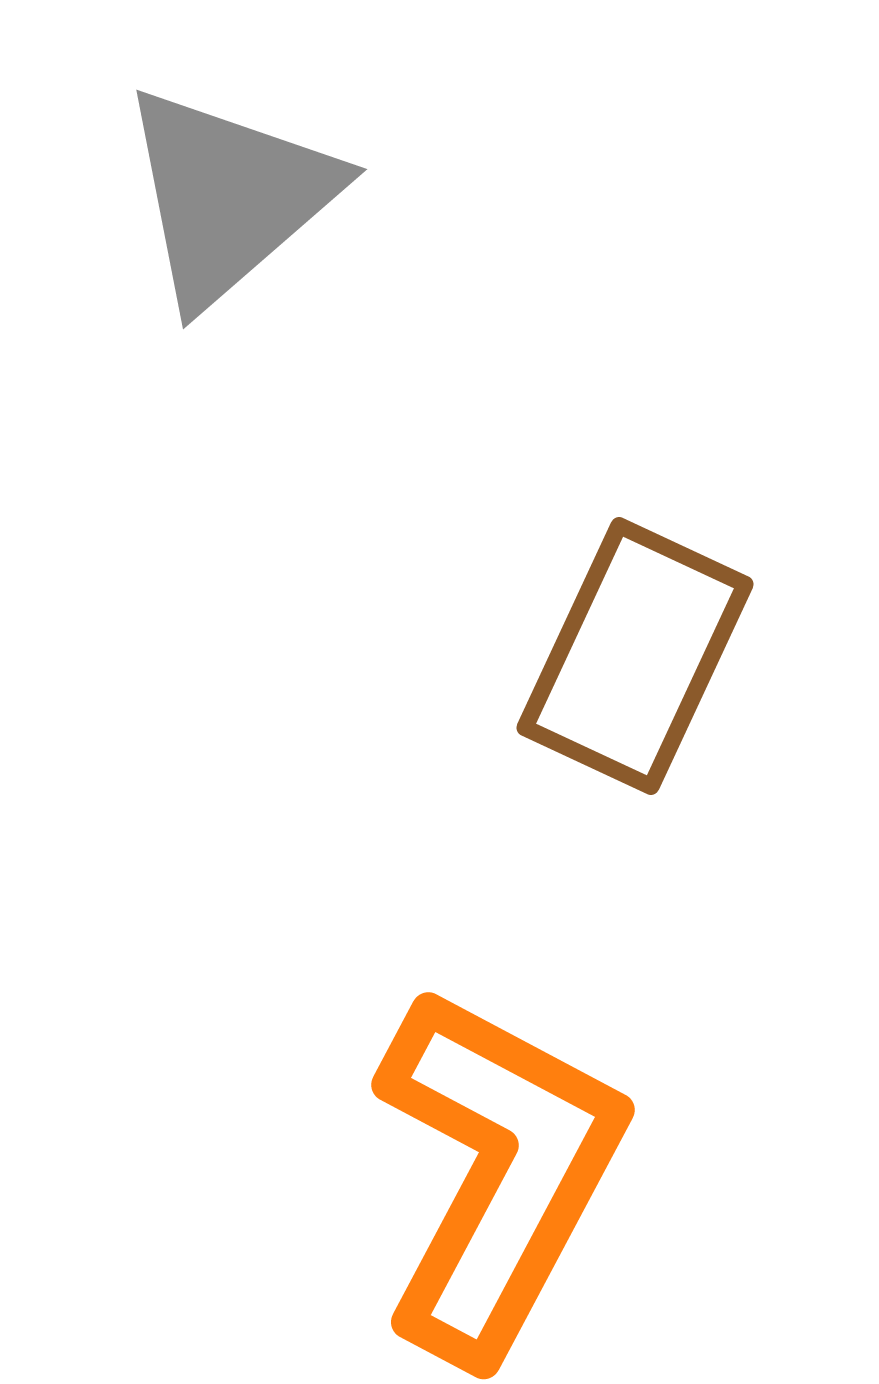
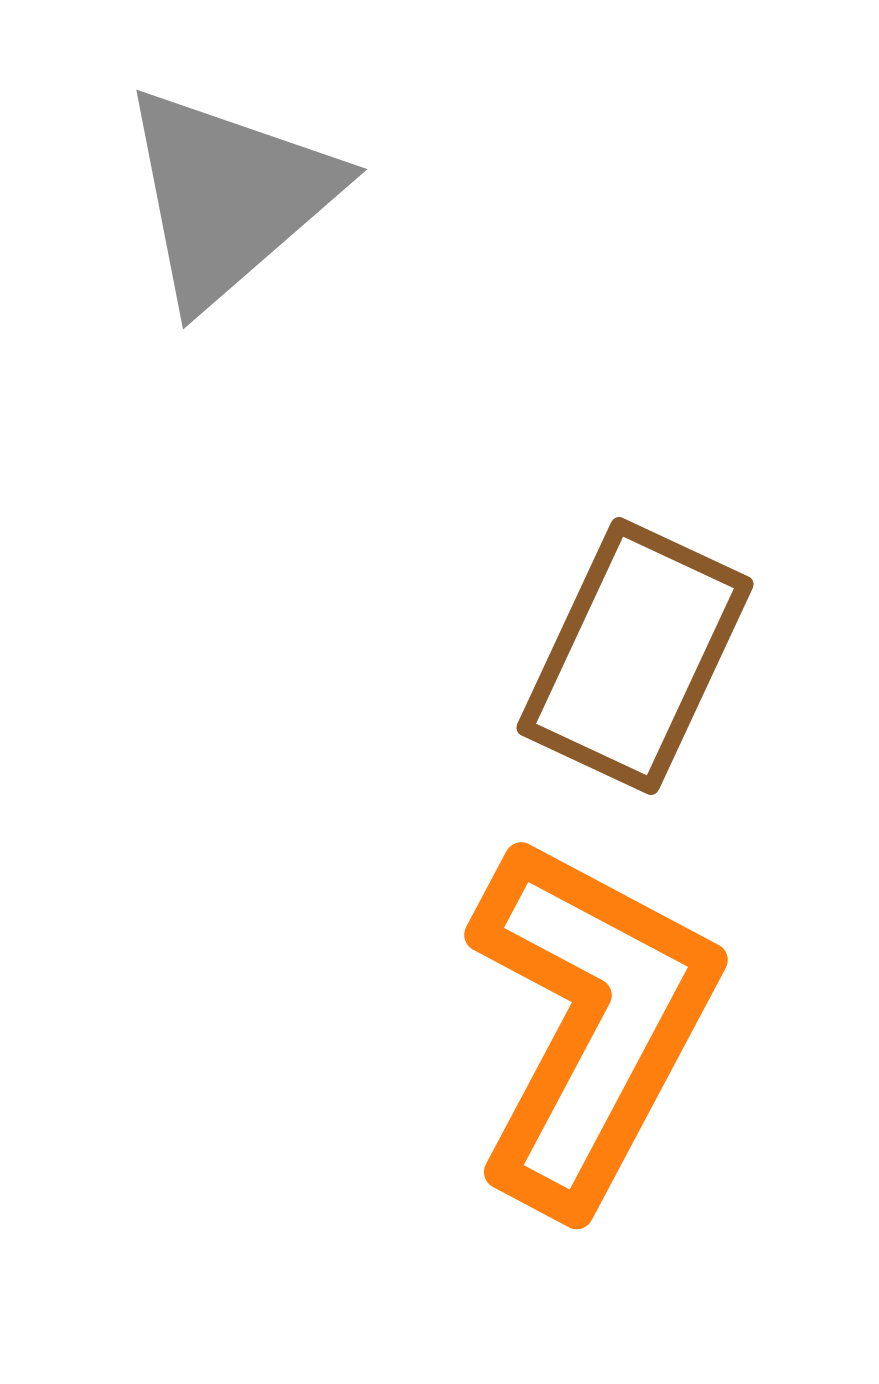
orange L-shape: moved 93 px right, 150 px up
